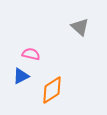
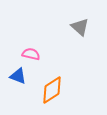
blue triangle: moved 3 px left; rotated 48 degrees clockwise
